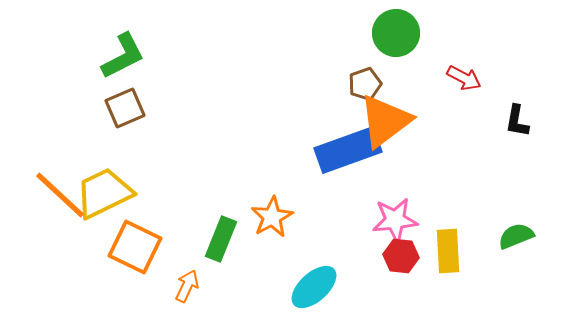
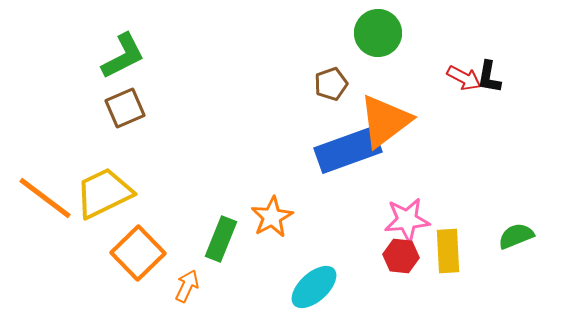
green circle: moved 18 px left
brown pentagon: moved 34 px left
black L-shape: moved 28 px left, 44 px up
orange line: moved 15 px left, 3 px down; rotated 6 degrees counterclockwise
pink star: moved 12 px right
orange square: moved 3 px right, 6 px down; rotated 20 degrees clockwise
